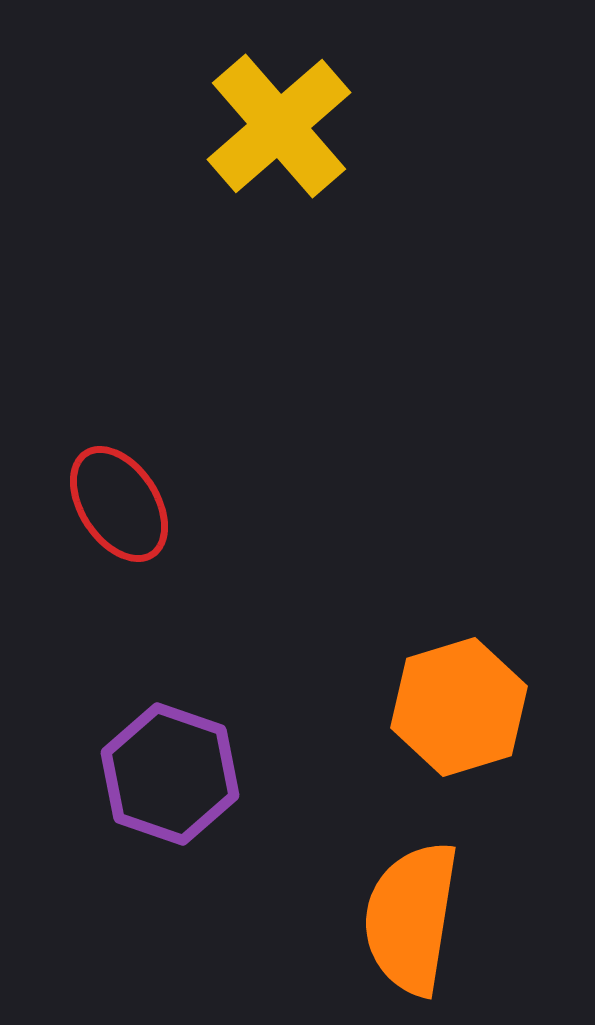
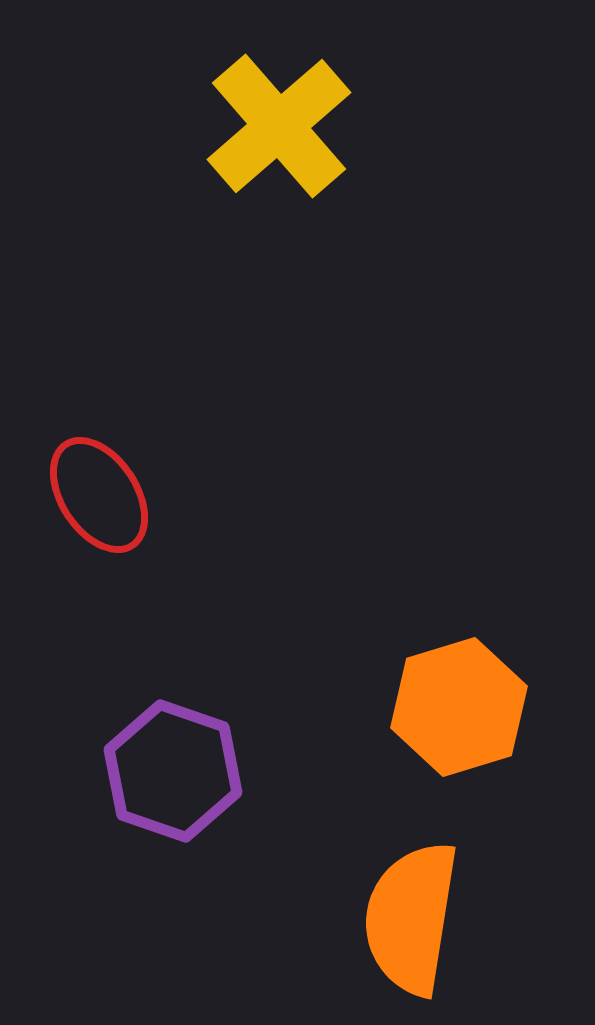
red ellipse: moved 20 px left, 9 px up
purple hexagon: moved 3 px right, 3 px up
